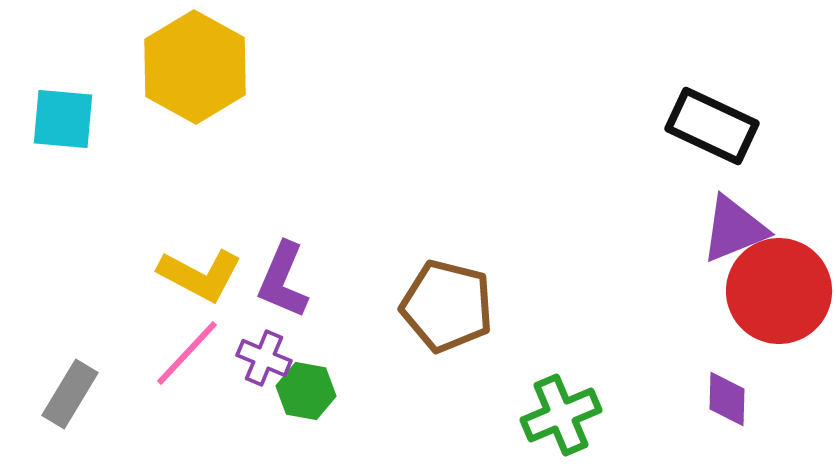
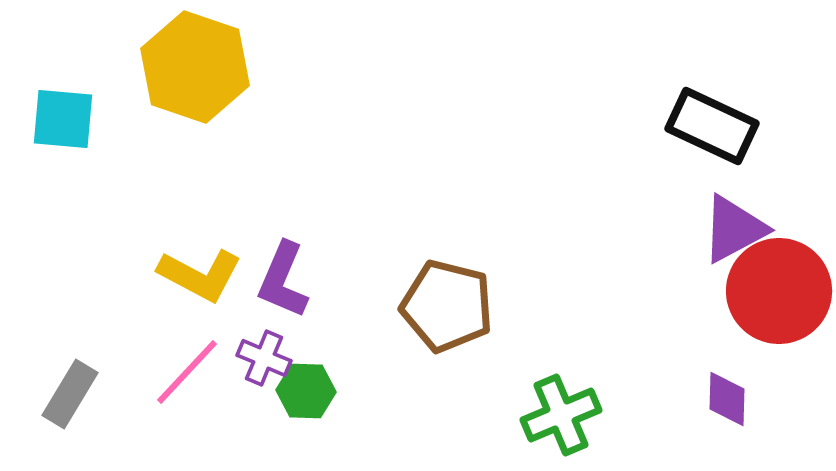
yellow hexagon: rotated 10 degrees counterclockwise
purple triangle: rotated 6 degrees counterclockwise
pink line: moved 19 px down
green hexagon: rotated 8 degrees counterclockwise
